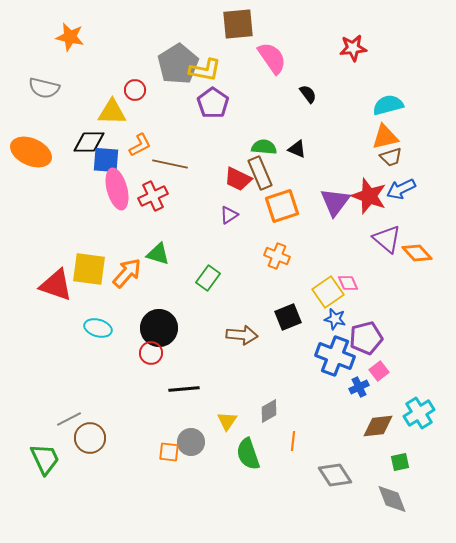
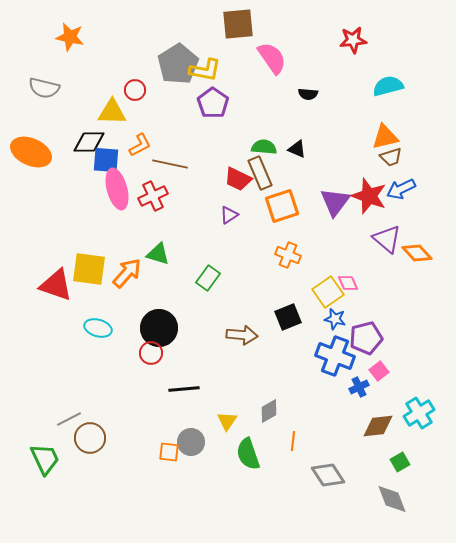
red star at (353, 48): moved 8 px up
black semicircle at (308, 94): rotated 132 degrees clockwise
cyan semicircle at (388, 105): moved 19 px up
orange cross at (277, 256): moved 11 px right, 1 px up
green square at (400, 462): rotated 18 degrees counterclockwise
gray diamond at (335, 475): moved 7 px left
